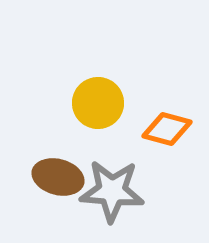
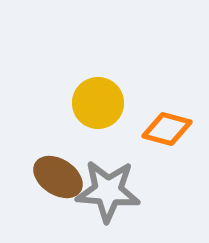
brown ellipse: rotated 18 degrees clockwise
gray star: moved 4 px left
